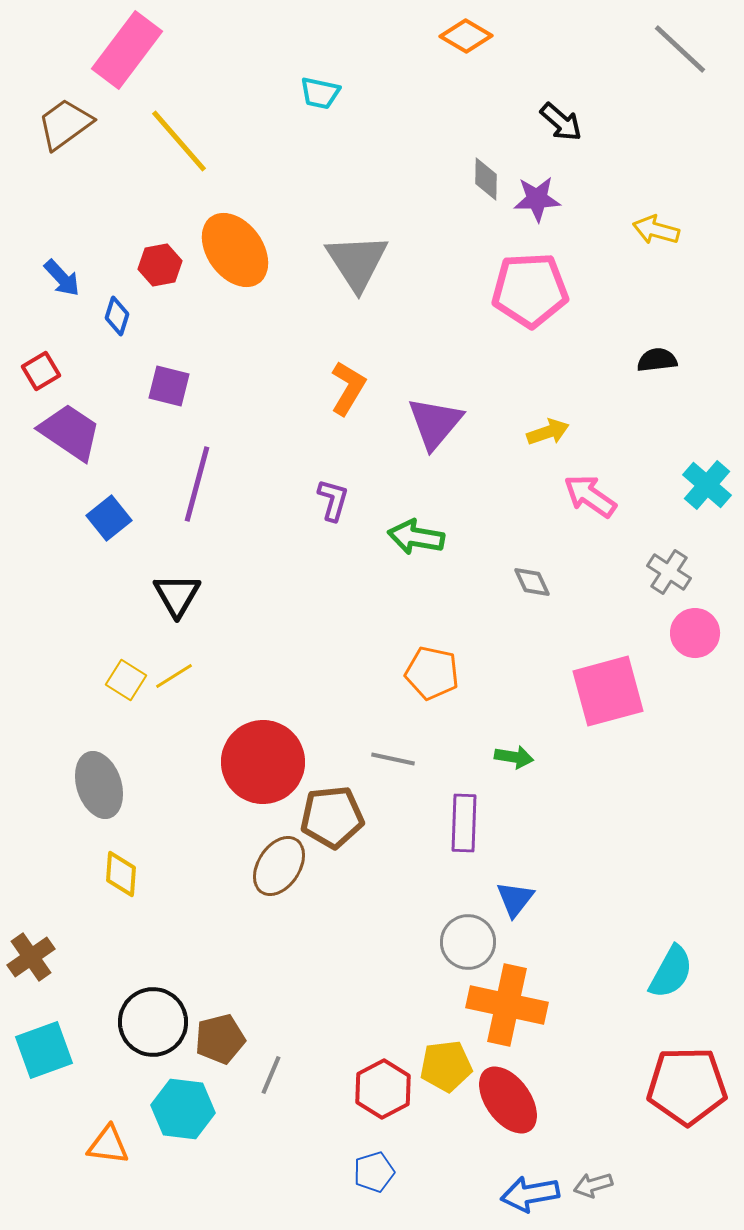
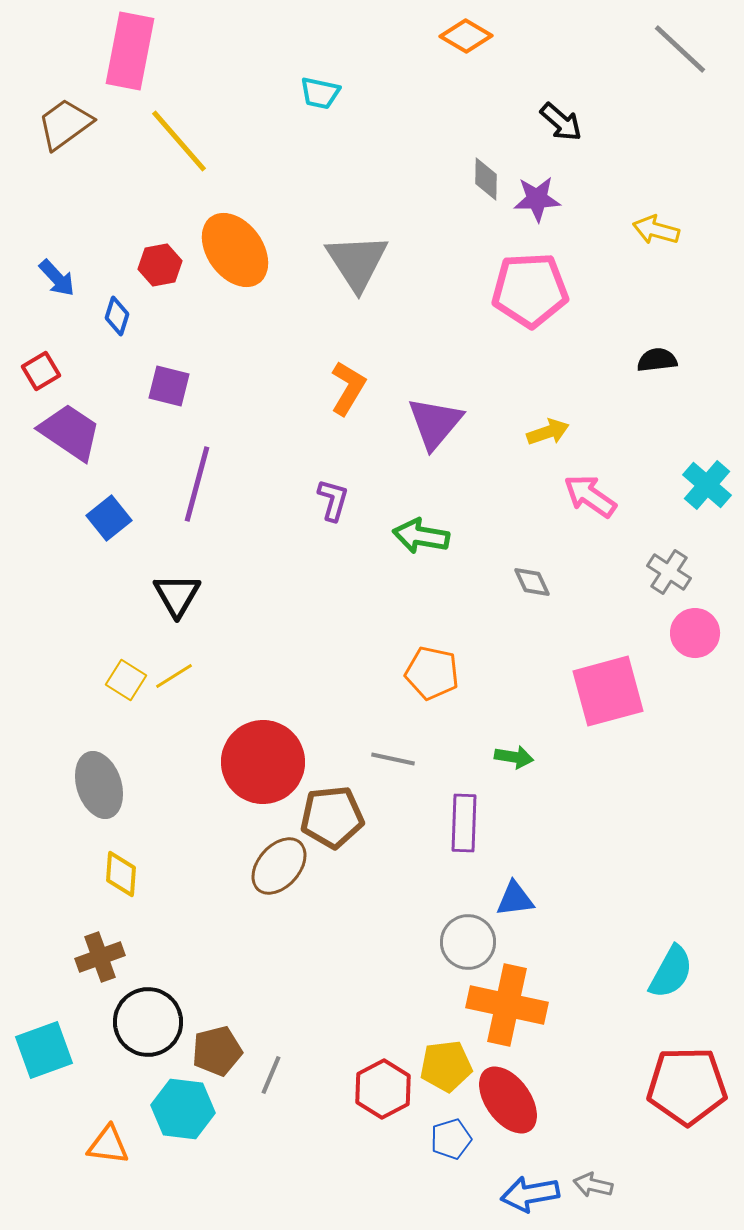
pink rectangle at (127, 50): moved 3 px right, 1 px down; rotated 26 degrees counterclockwise
blue arrow at (62, 278): moved 5 px left
green arrow at (416, 537): moved 5 px right, 1 px up
brown ellipse at (279, 866): rotated 8 degrees clockwise
blue triangle at (515, 899): rotated 45 degrees clockwise
brown cross at (31, 957): moved 69 px right; rotated 15 degrees clockwise
black circle at (153, 1022): moved 5 px left
brown pentagon at (220, 1039): moved 3 px left, 12 px down
blue pentagon at (374, 1172): moved 77 px right, 33 px up
gray arrow at (593, 1185): rotated 30 degrees clockwise
